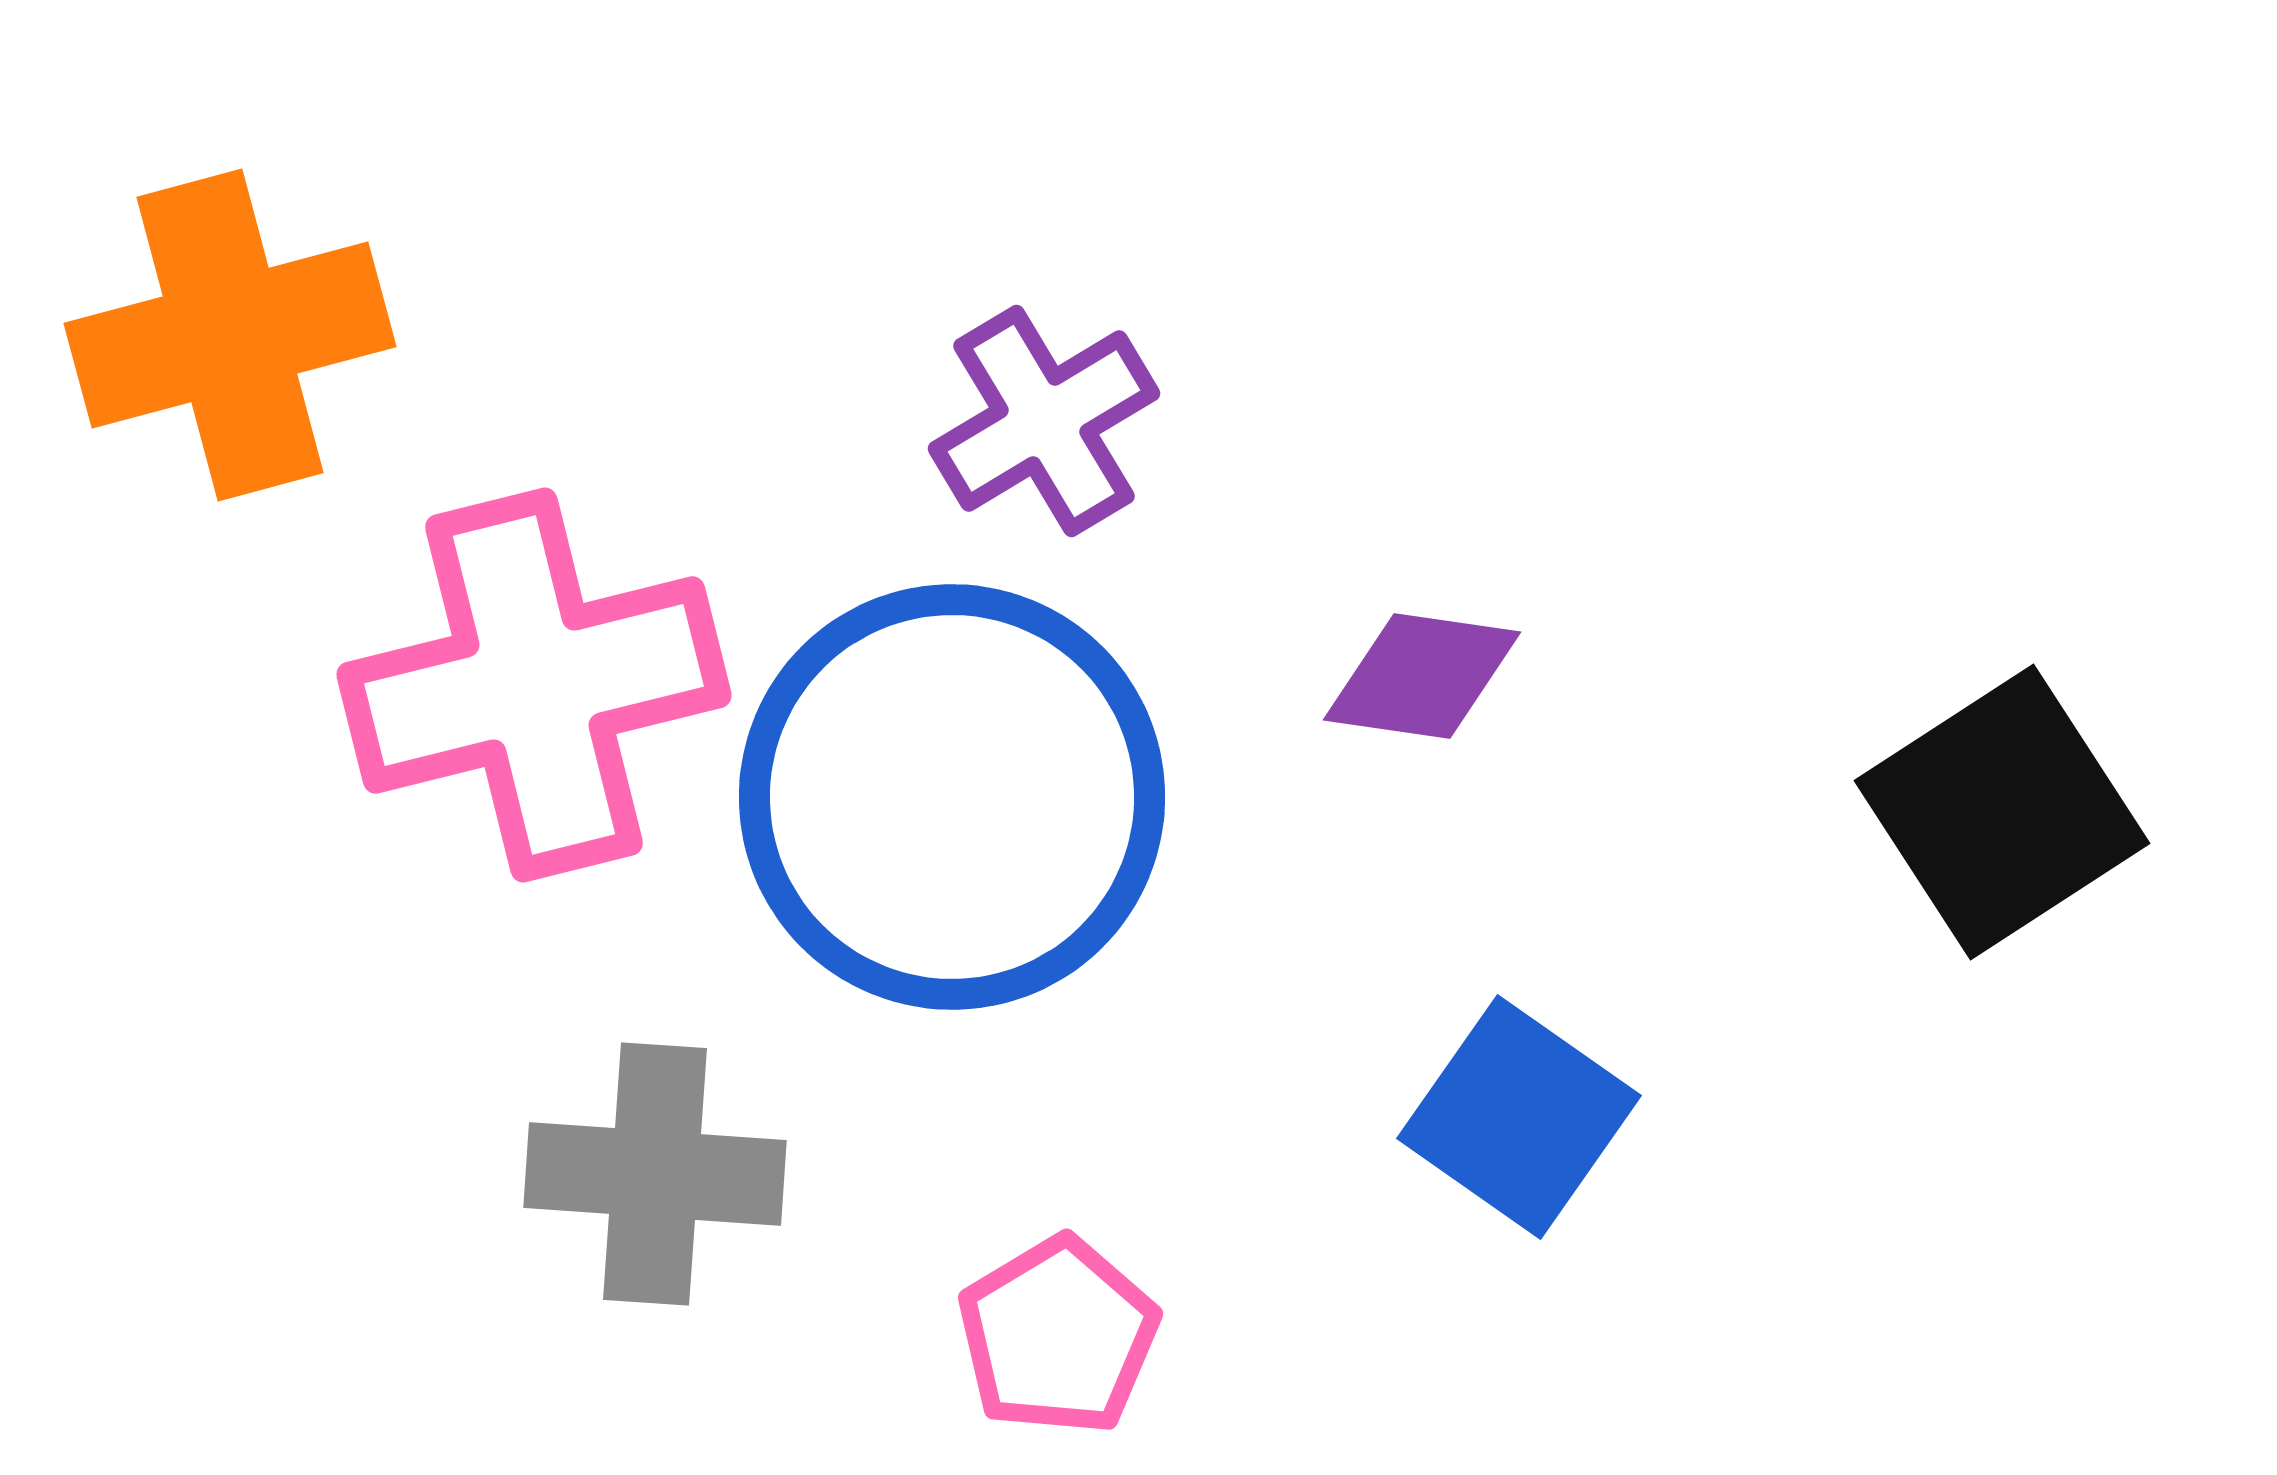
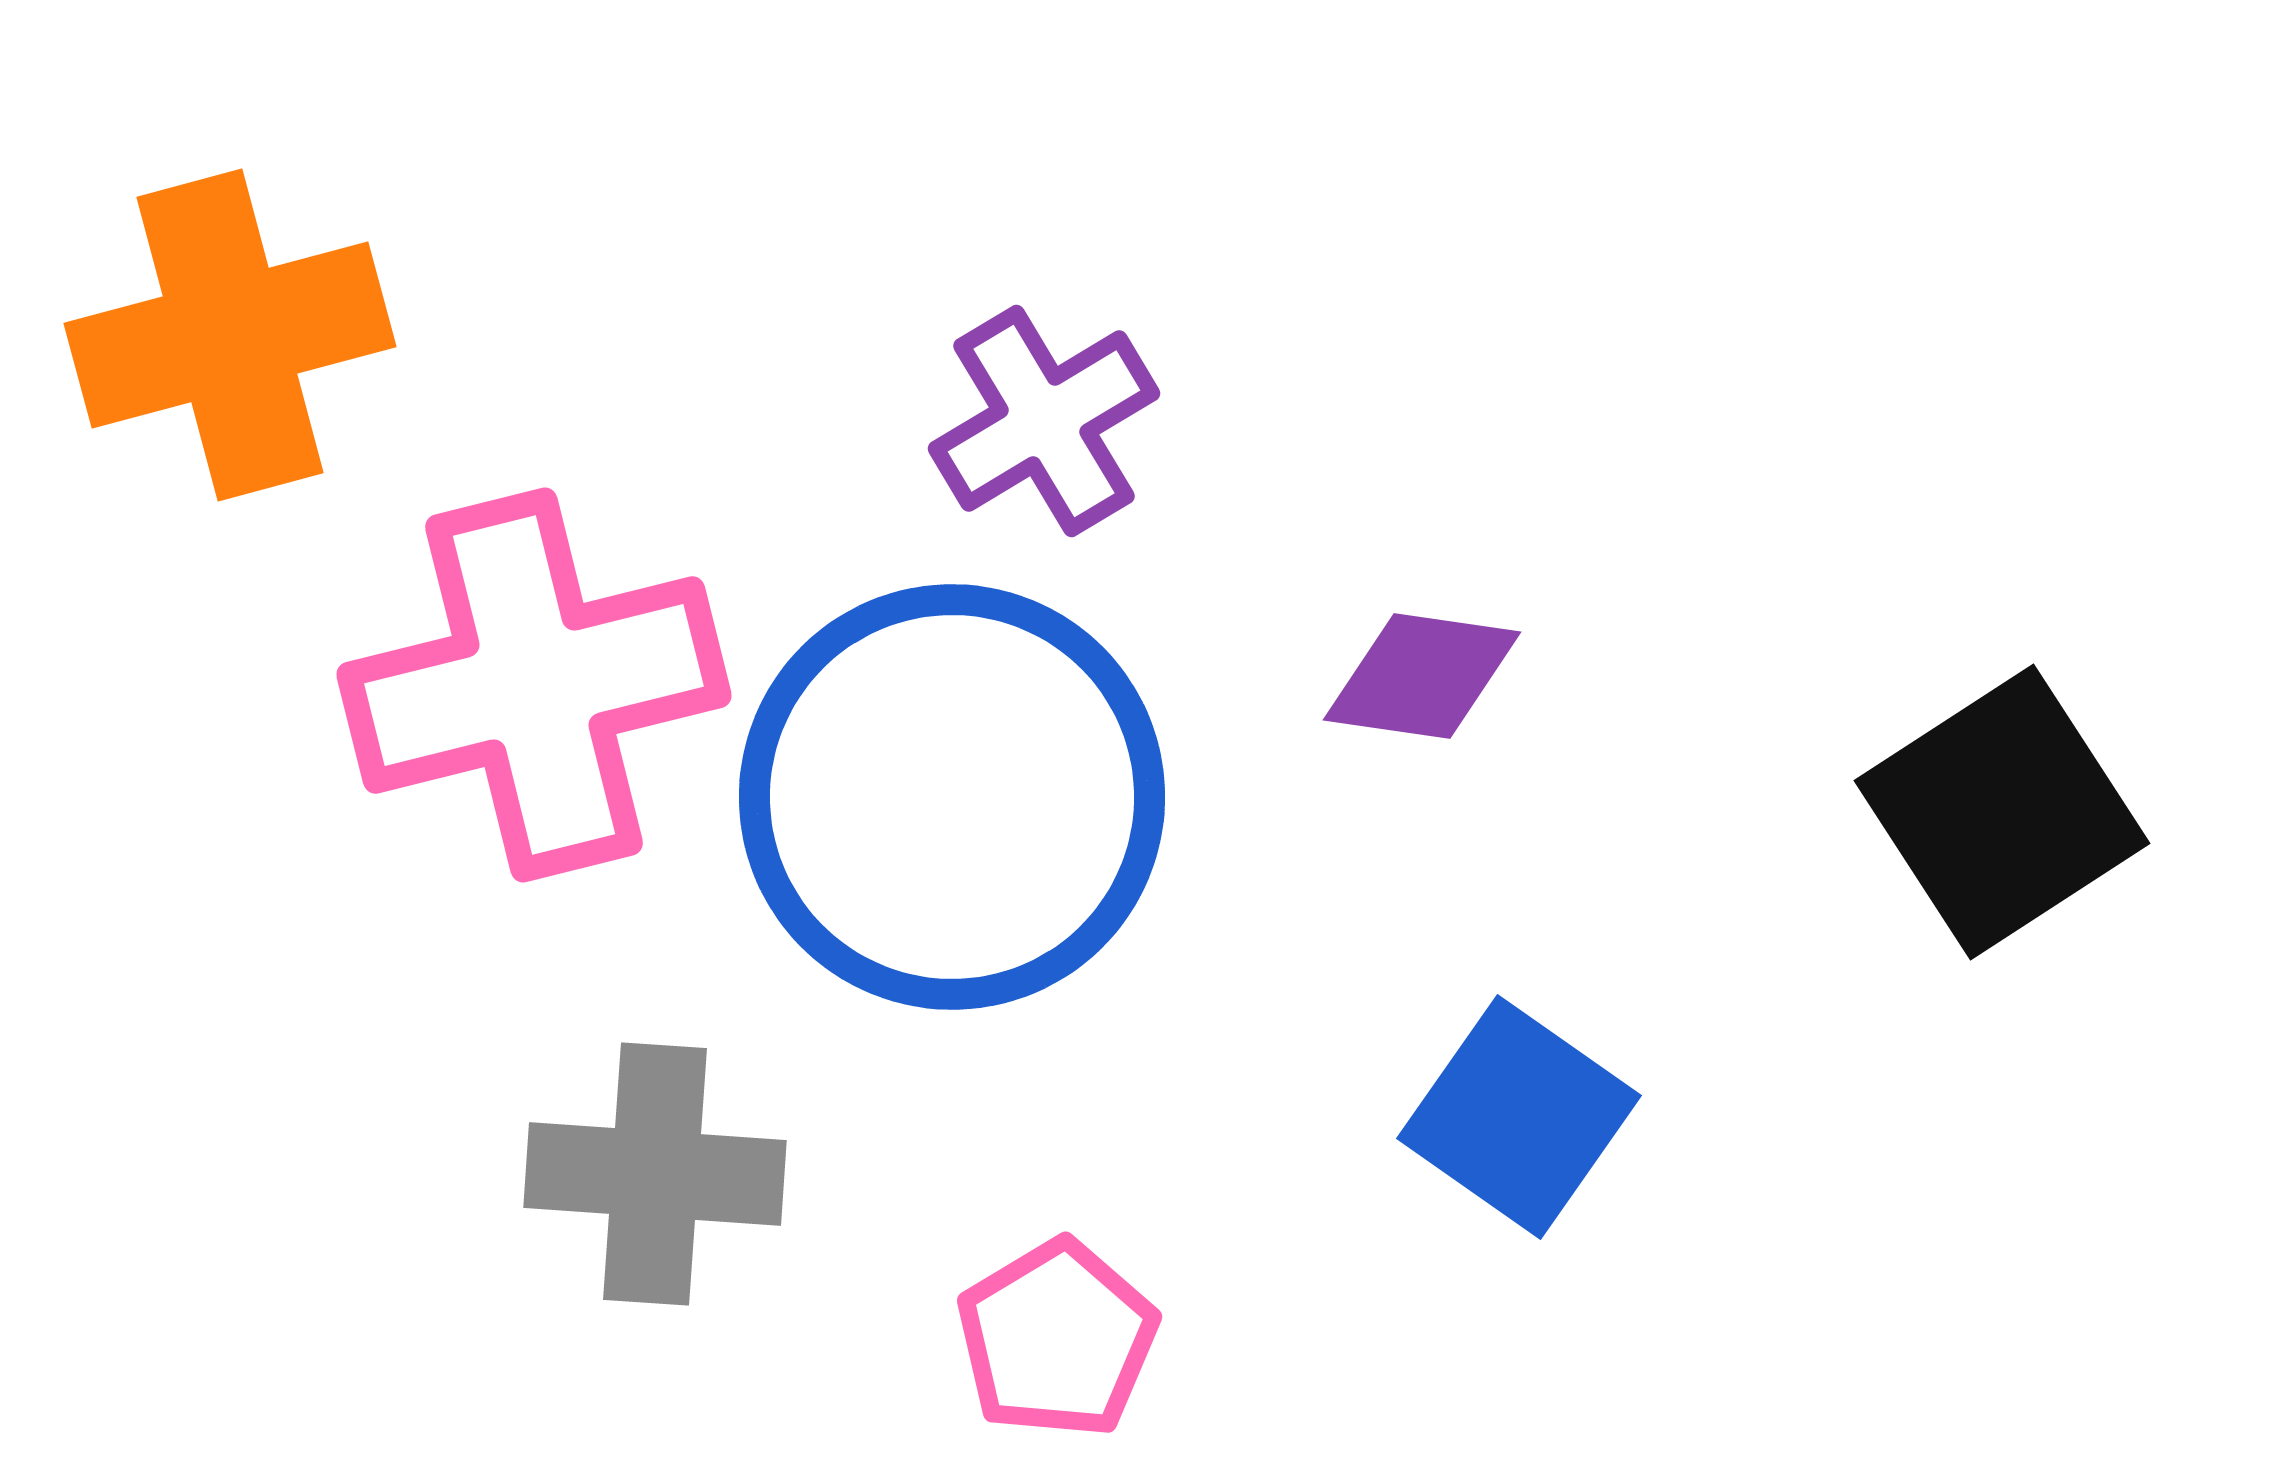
pink pentagon: moved 1 px left, 3 px down
